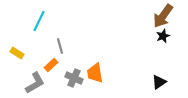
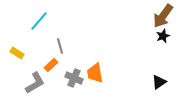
cyan line: rotated 15 degrees clockwise
